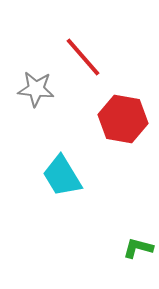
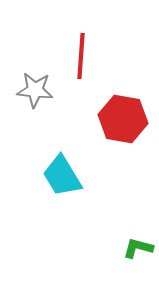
red line: moved 2 px left, 1 px up; rotated 45 degrees clockwise
gray star: moved 1 px left, 1 px down
